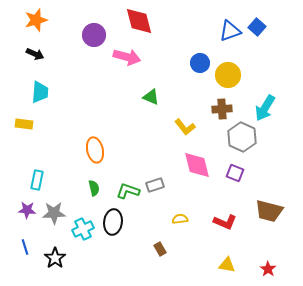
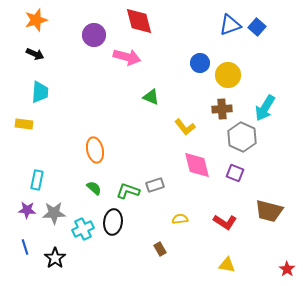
blue triangle: moved 6 px up
green semicircle: rotated 35 degrees counterclockwise
red L-shape: rotated 10 degrees clockwise
red star: moved 19 px right
